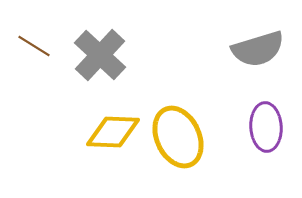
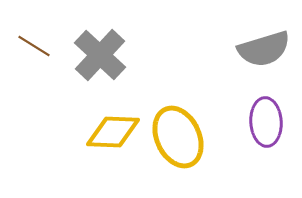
gray semicircle: moved 6 px right
purple ellipse: moved 5 px up
